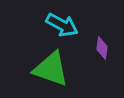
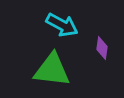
green triangle: moved 1 px right, 1 px down; rotated 12 degrees counterclockwise
